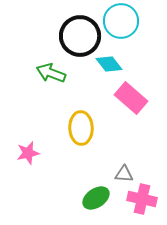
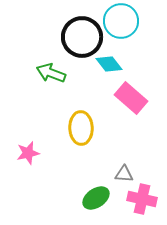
black circle: moved 2 px right, 1 px down
